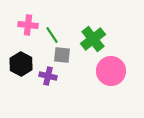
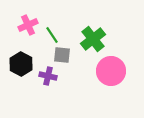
pink cross: rotated 30 degrees counterclockwise
